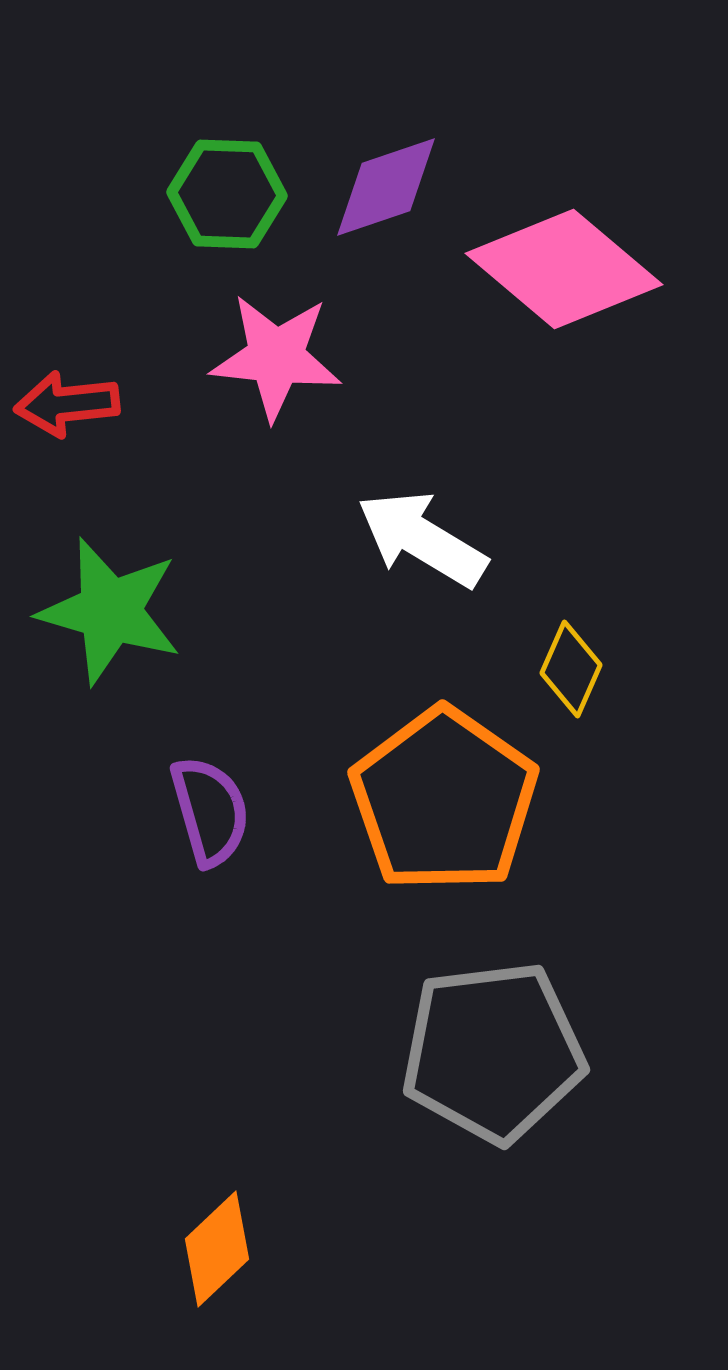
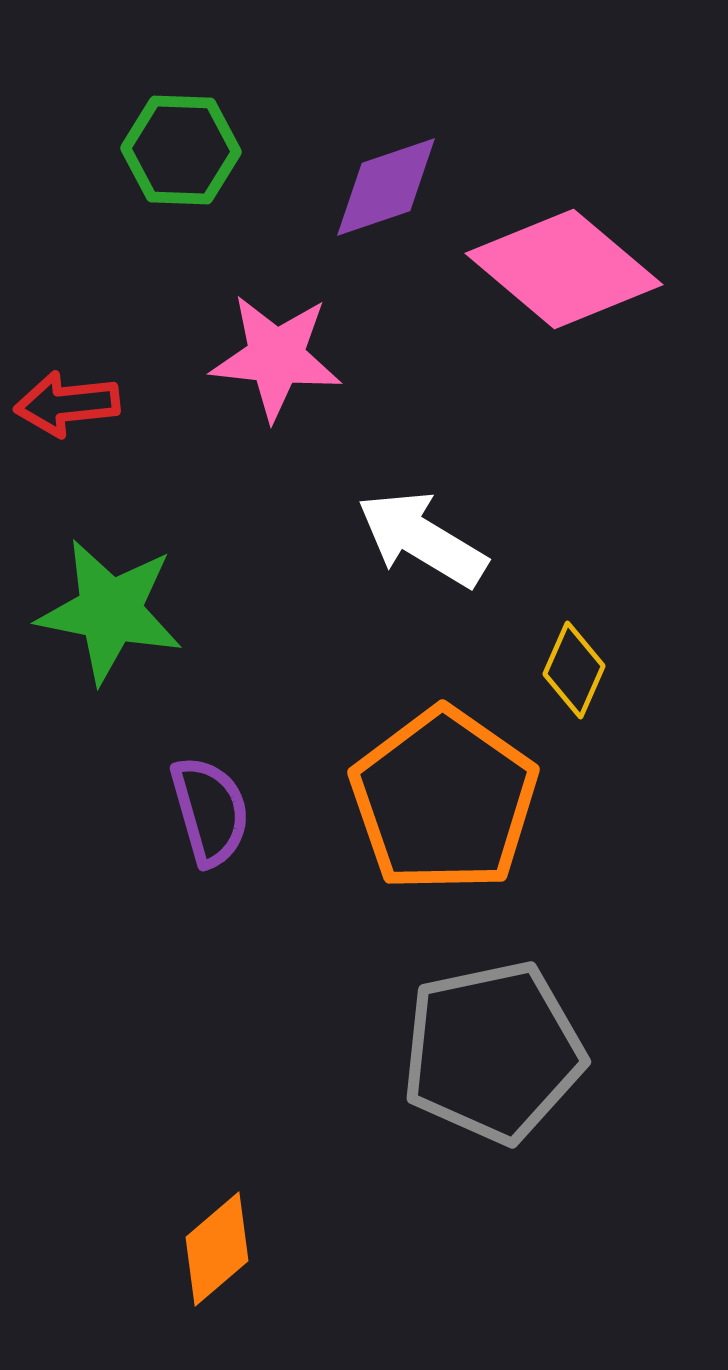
green hexagon: moved 46 px left, 44 px up
green star: rotated 5 degrees counterclockwise
yellow diamond: moved 3 px right, 1 px down
gray pentagon: rotated 5 degrees counterclockwise
orange diamond: rotated 3 degrees clockwise
